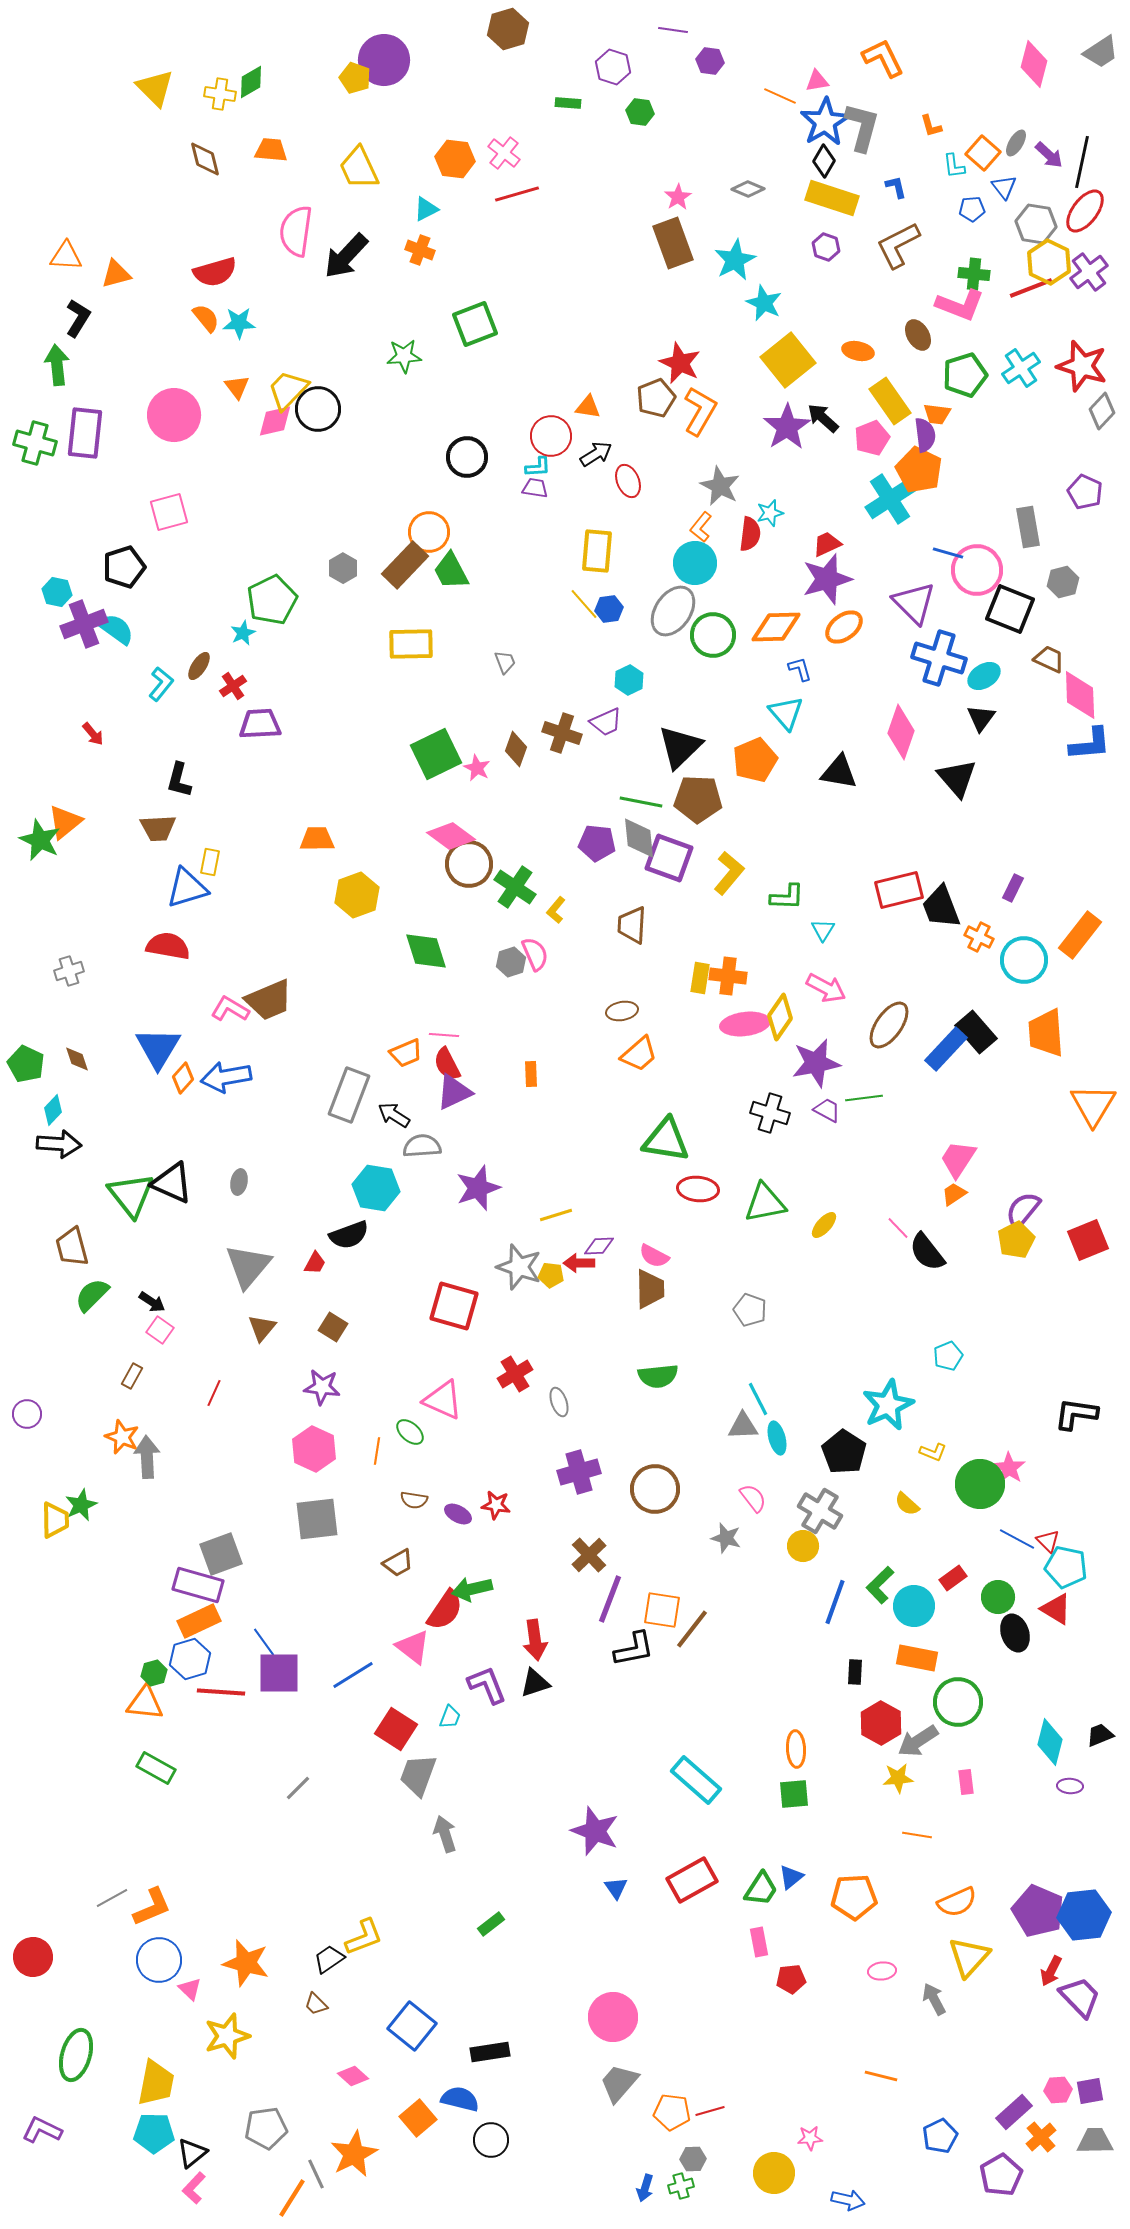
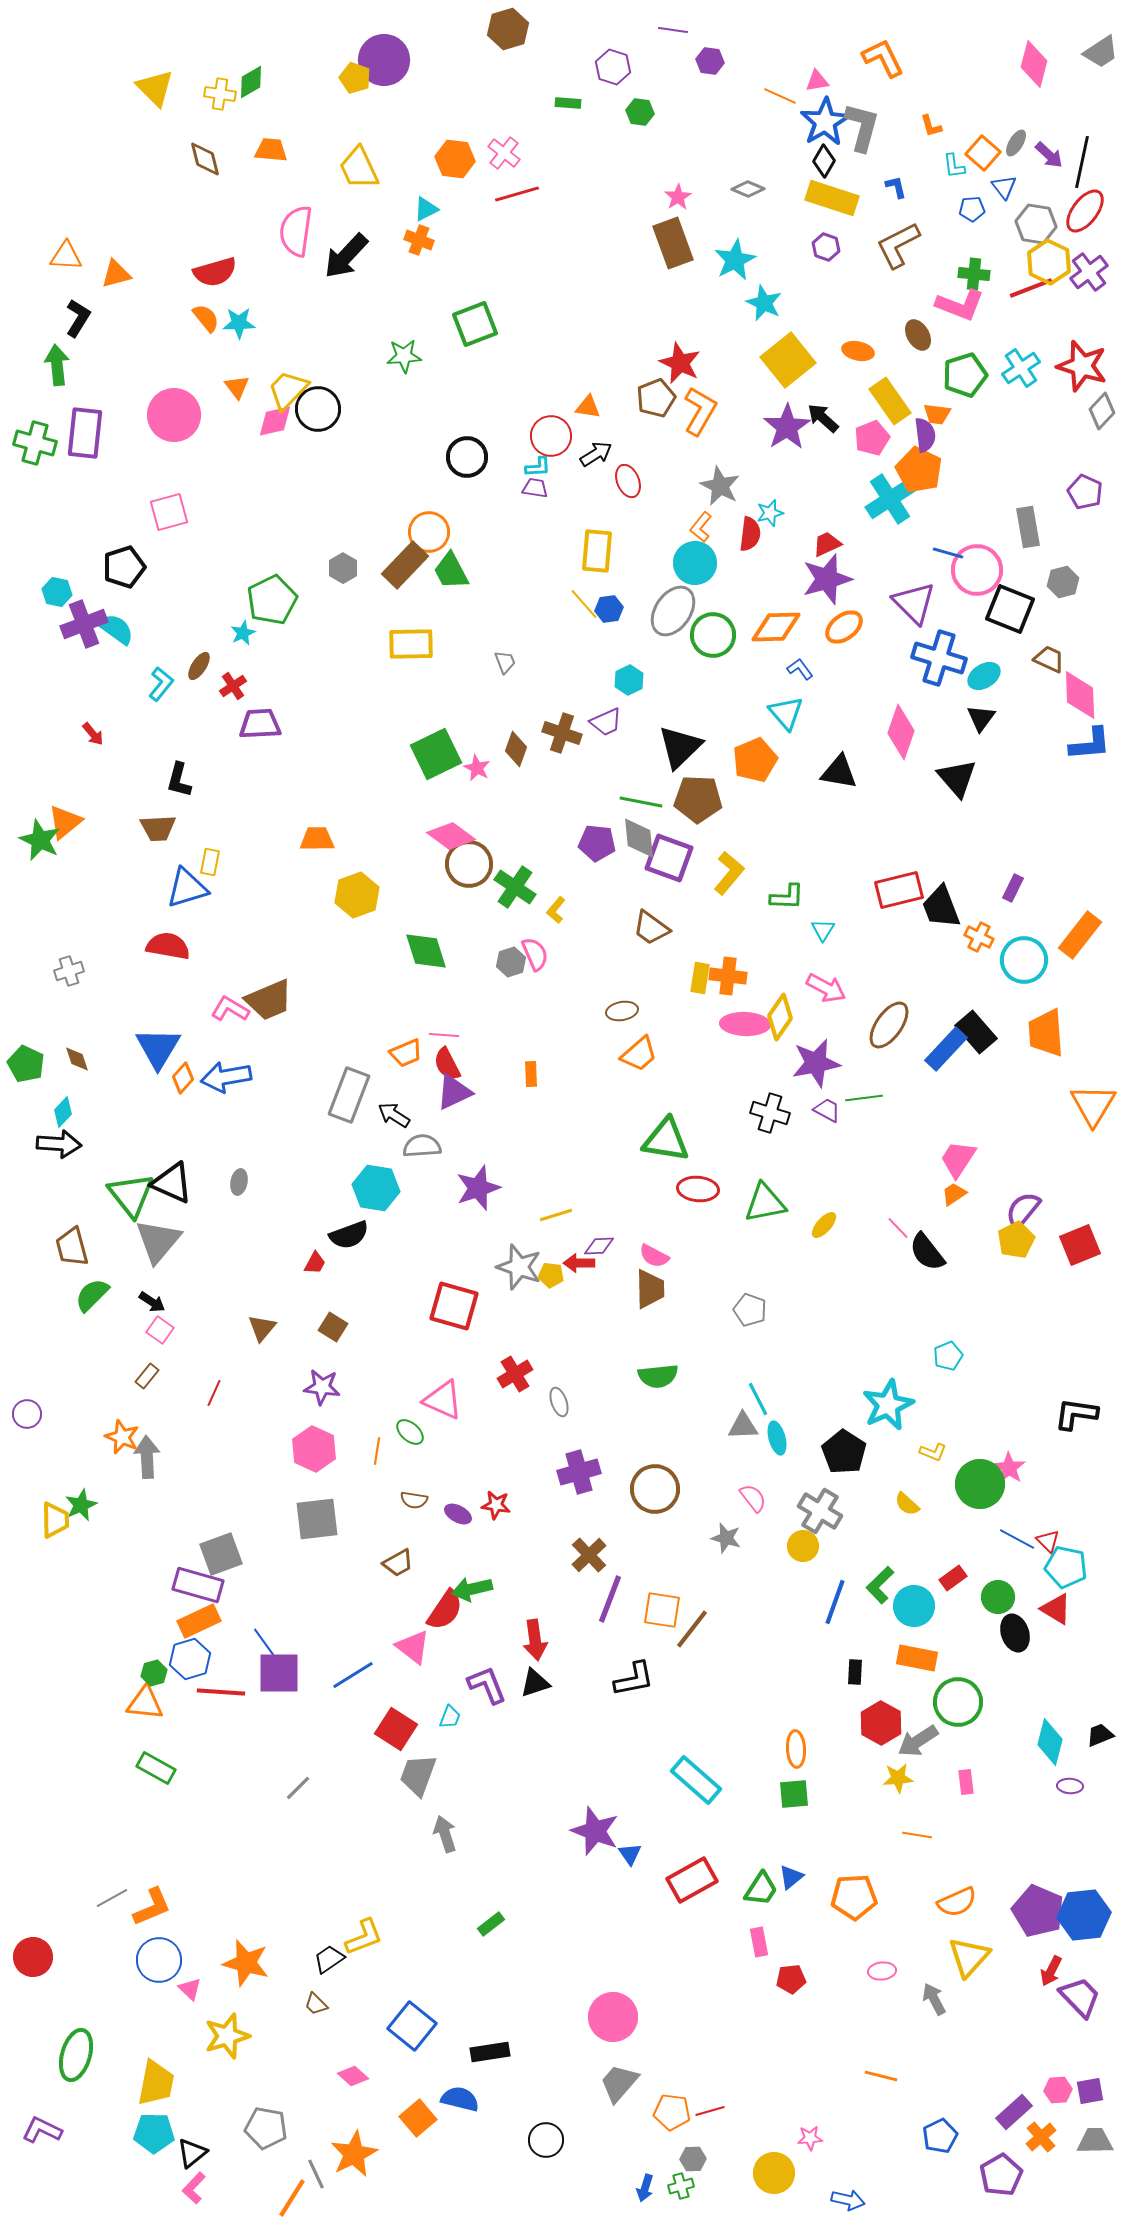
orange cross at (420, 250): moved 1 px left, 10 px up
blue L-shape at (800, 669): rotated 20 degrees counterclockwise
brown trapezoid at (632, 925): moved 19 px right, 3 px down; rotated 57 degrees counterclockwise
pink ellipse at (745, 1024): rotated 9 degrees clockwise
cyan diamond at (53, 1110): moved 10 px right, 2 px down
red square at (1088, 1240): moved 8 px left, 5 px down
gray triangle at (248, 1266): moved 90 px left, 25 px up
brown rectangle at (132, 1376): moved 15 px right; rotated 10 degrees clockwise
black L-shape at (634, 1649): moved 30 px down
blue triangle at (616, 1888): moved 14 px right, 34 px up
gray pentagon at (266, 2128): rotated 18 degrees clockwise
black circle at (491, 2140): moved 55 px right
